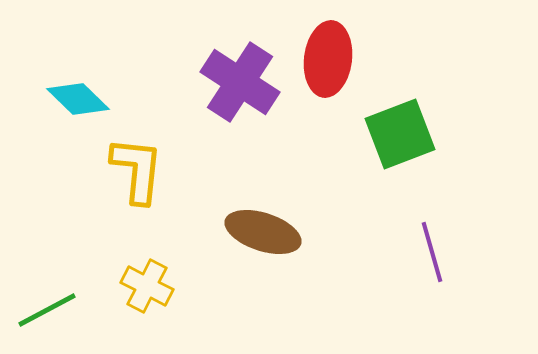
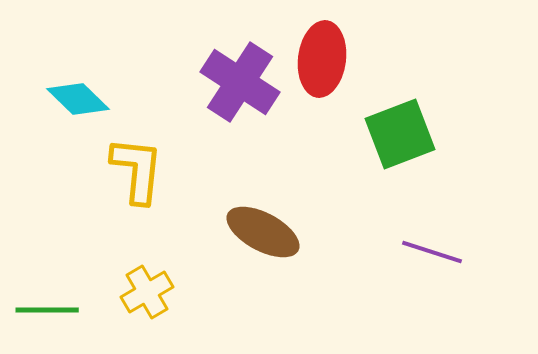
red ellipse: moved 6 px left
brown ellipse: rotated 10 degrees clockwise
purple line: rotated 56 degrees counterclockwise
yellow cross: moved 6 px down; rotated 33 degrees clockwise
green line: rotated 28 degrees clockwise
